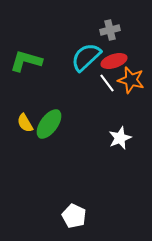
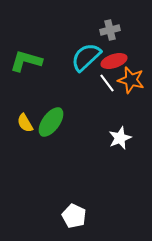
green ellipse: moved 2 px right, 2 px up
